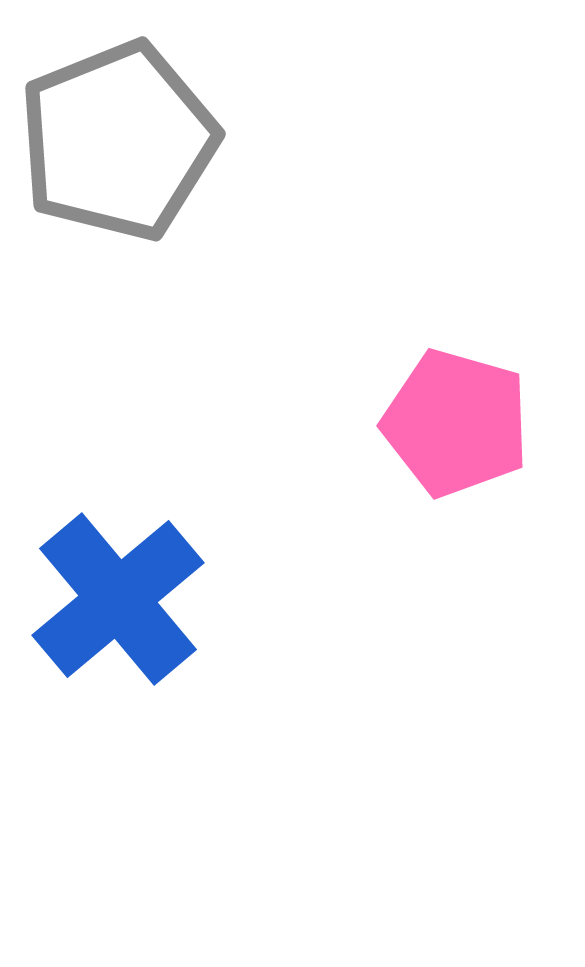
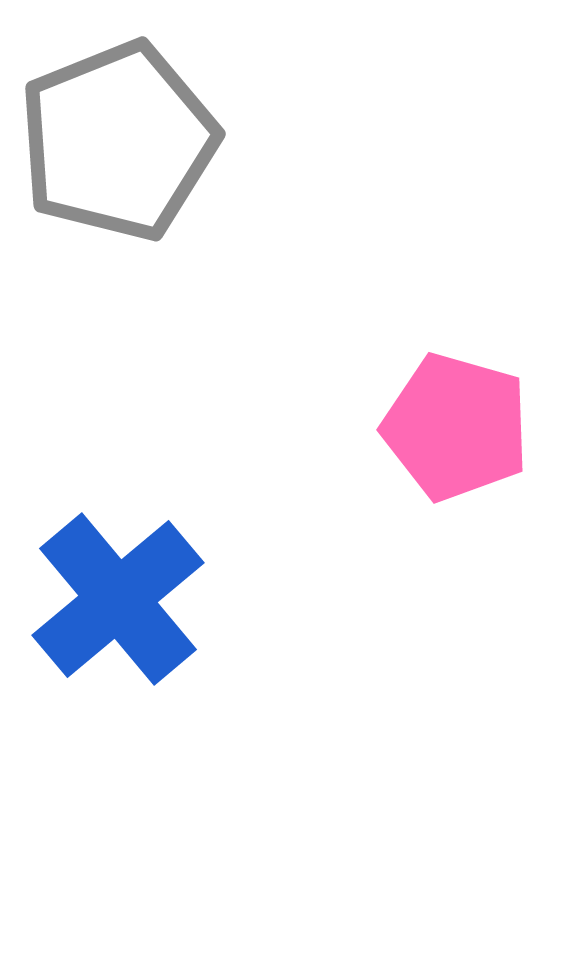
pink pentagon: moved 4 px down
